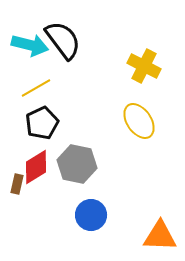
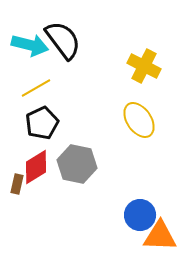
yellow ellipse: moved 1 px up
blue circle: moved 49 px right
